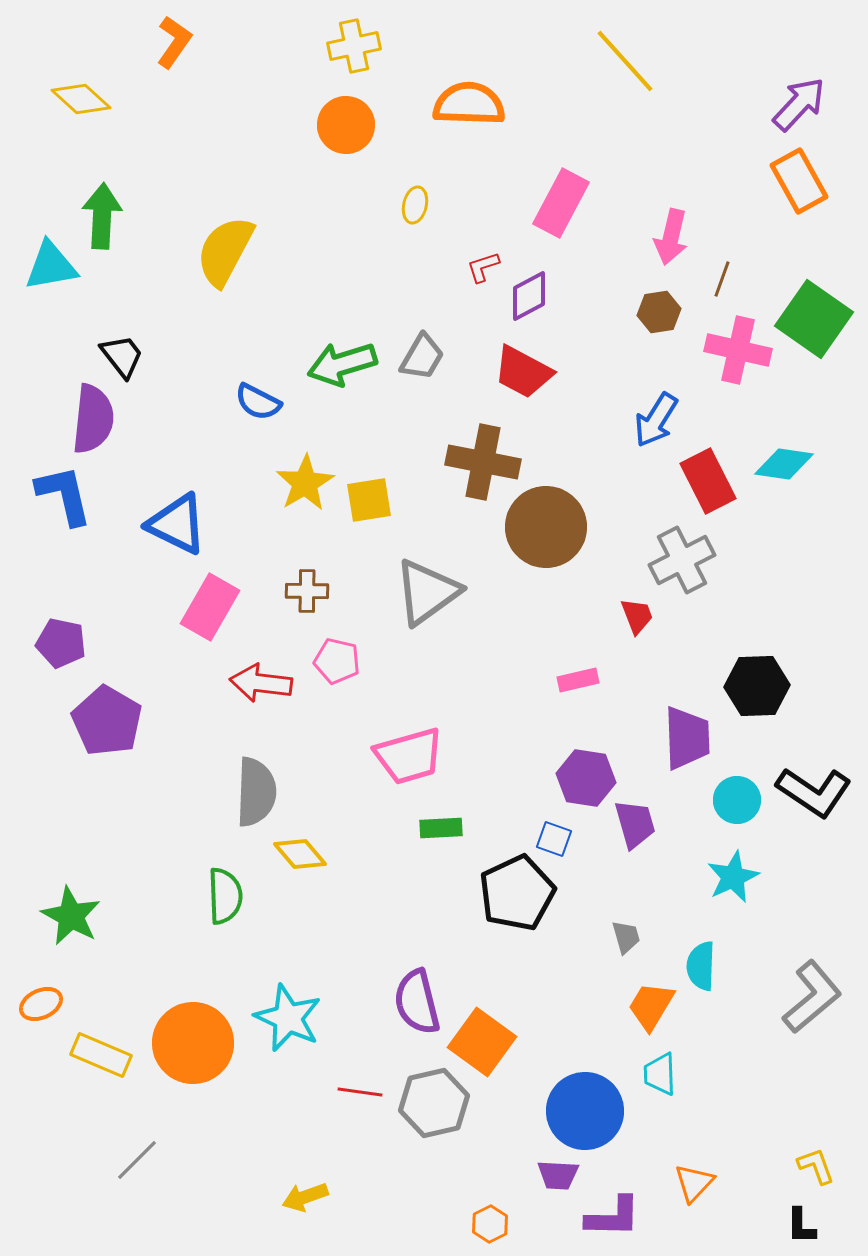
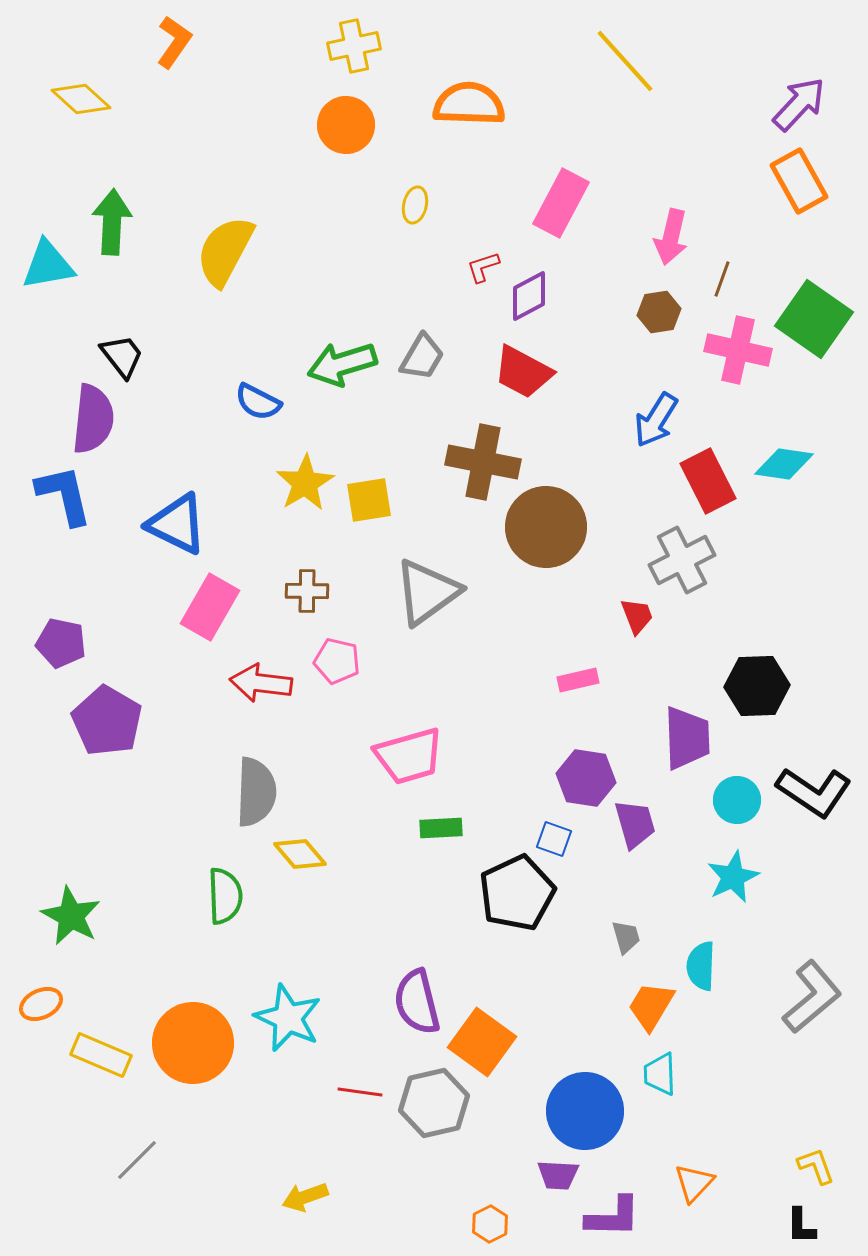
green arrow at (102, 216): moved 10 px right, 6 px down
cyan triangle at (51, 266): moved 3 px left, 1 px up
